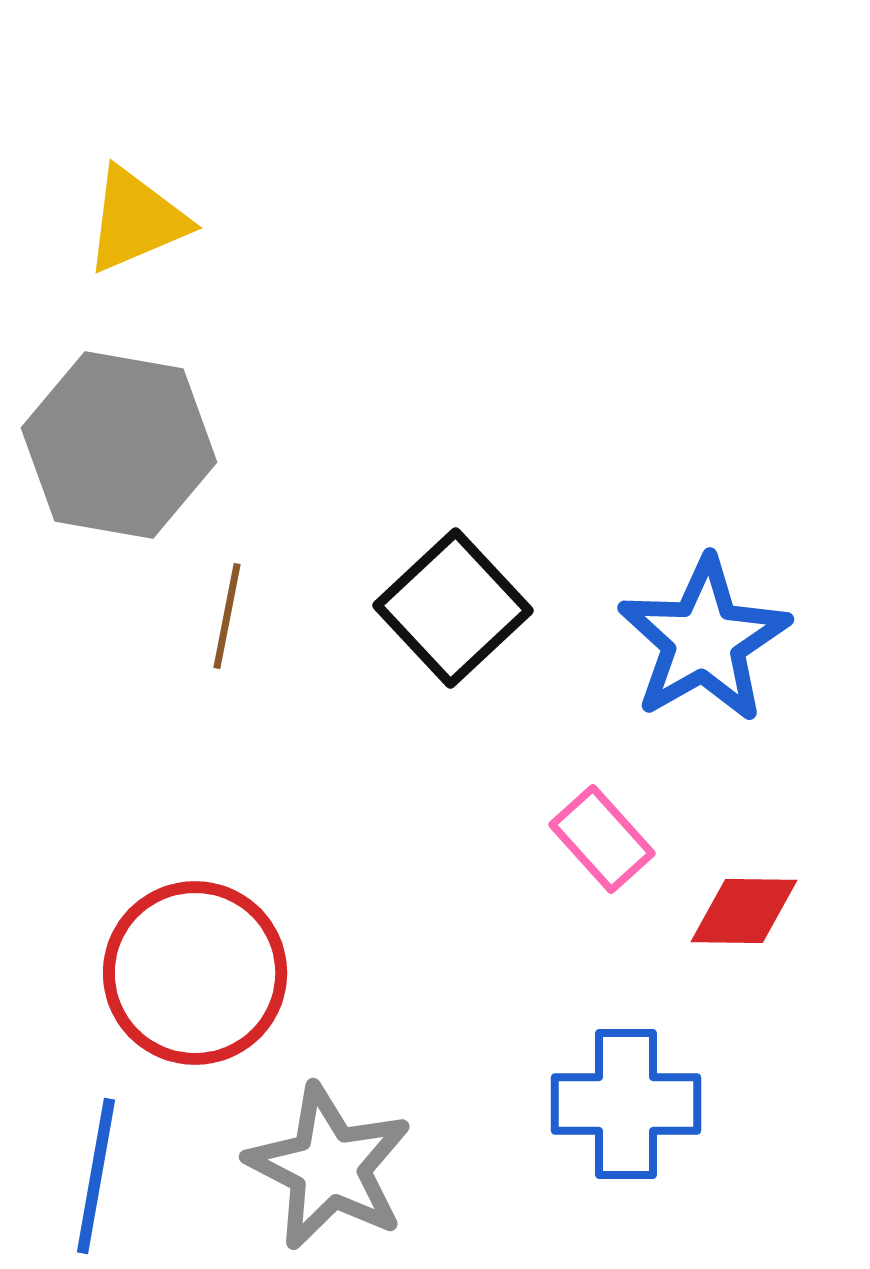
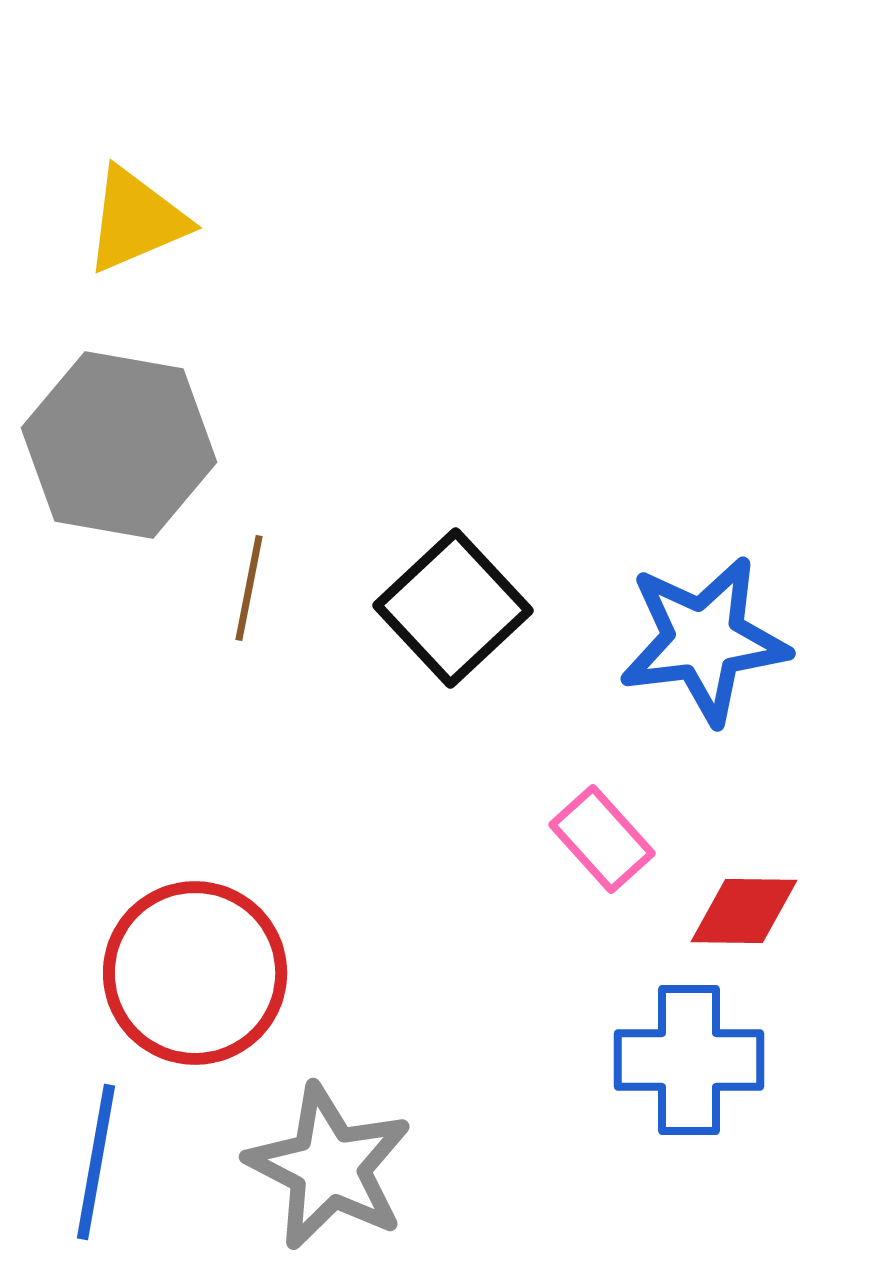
brown line: moved 22 px right, 28 px up
blue star: rotated 23 degrees clockwise
blue cross: moved 63 px right, 44 px up
blue line: moved 14 px up
